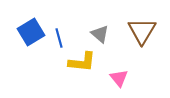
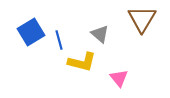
brown triangle: moved 12 px up
blue line: moved 2 px down
yellow L-shape: rotated 8 degrees clockwise
